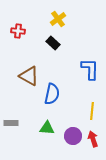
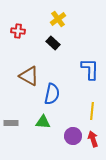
green triangle: moved 4 px left, 6 px up
